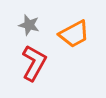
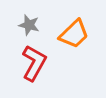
orange trapezoid: rotated 16 degrees counterclockwise
